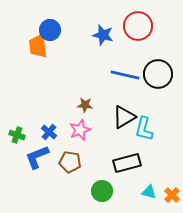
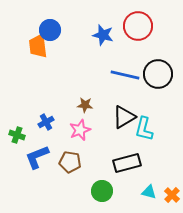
blue cross: moved 3 px left, 10 px up; rotated 21 degrees clockwise
